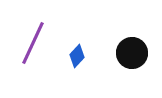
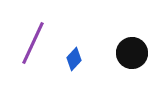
blue diamond: moved 3 px left, 3 px down
